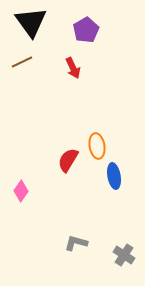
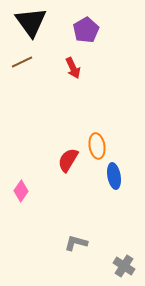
gray cross: moved 11 px down
